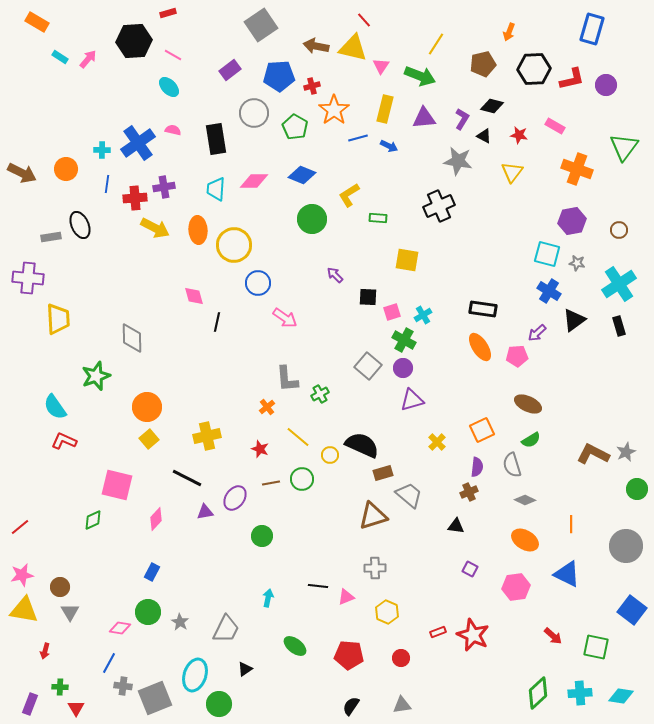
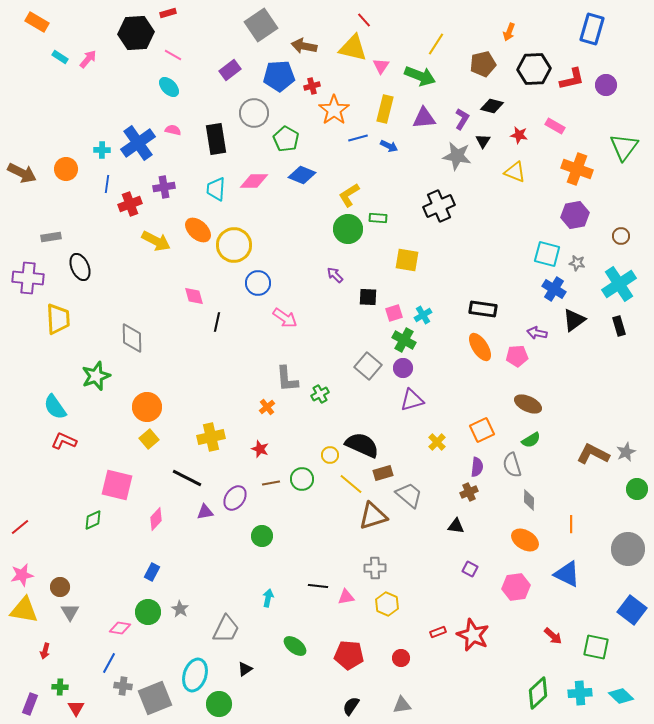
black hexagon at (134, 41): moved 2 px right, 8 px up
brown arrow at (316, 46): moved 12 px left
green pentagon at (295, 127): moved 9 px left, 12 px down
black triangle at (484, 136): moved 1 px left, 5 px down; rotated 35 degrees clockwise
gray star at (458, 161): moved 1 px left, 5 px up
yellow triangle at (512, 172): moved 3 px right; rotated 45 degrees counterclockwise
red cross at (135, 198): moved 5 px left, 6 px down; rotated 15 degrees counterclockwise
green circle at (312, 219): moved 36 px right, 10 px down
purple hexagon at (572, 221): moved 3 px right, 6 px up
black ellipse at (80, 225): moved 42 px down
yellow arrow at (155, 228): moved 1 px right, 13 px down
orange ellipse at (198, 230): rotated 44 degrees counterclockwise
brown circle at (619, 230): moved 2 px right, 6 px down
blue cross at (549, 291): moved 5 px right, 2 px up
pink square at (392, 312): moved 2 px right, 1 px down
purple arrow at (537, 333): rotated 54 degrees clockwise
yellow cross at (207, 436): moved 4 px right, 1 px down
yellow line at (298, 437): moved 53 px right, 47 px down
gray diamond at (525, 500): moved 4 px right; rotated 65 degrees clockwise
gray circle at (626, 546): moved 2 px right, 3 px down
pink triangle at (346, 597): rotated 12 degrees clockwise
yellow hexagon at (387, 612): moved 8 px up
gray star at (180, 622): moved 13 px up
cyan diamond at (621, 696): rotated 35 degrees clockwise
